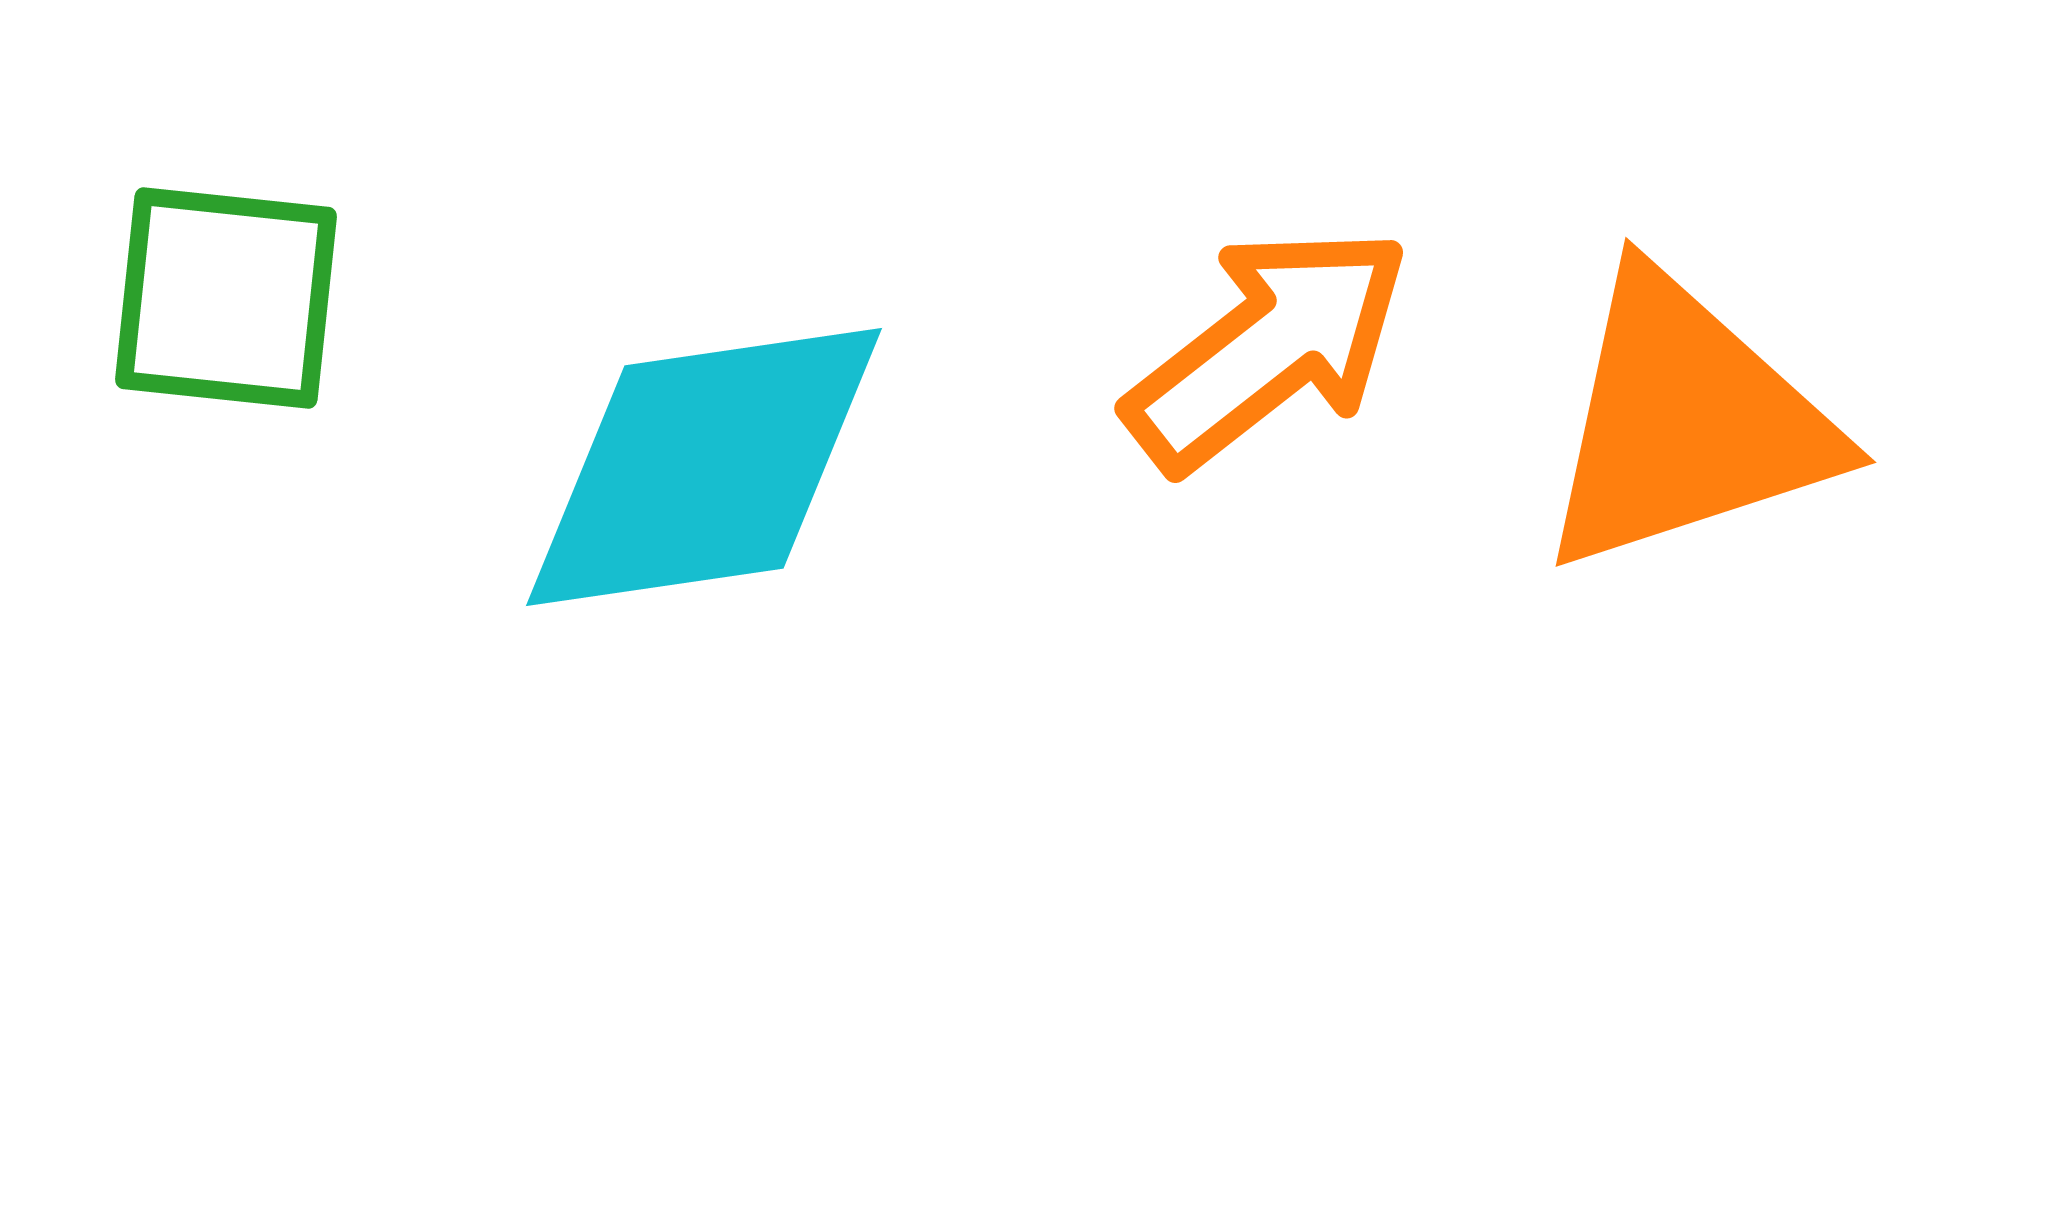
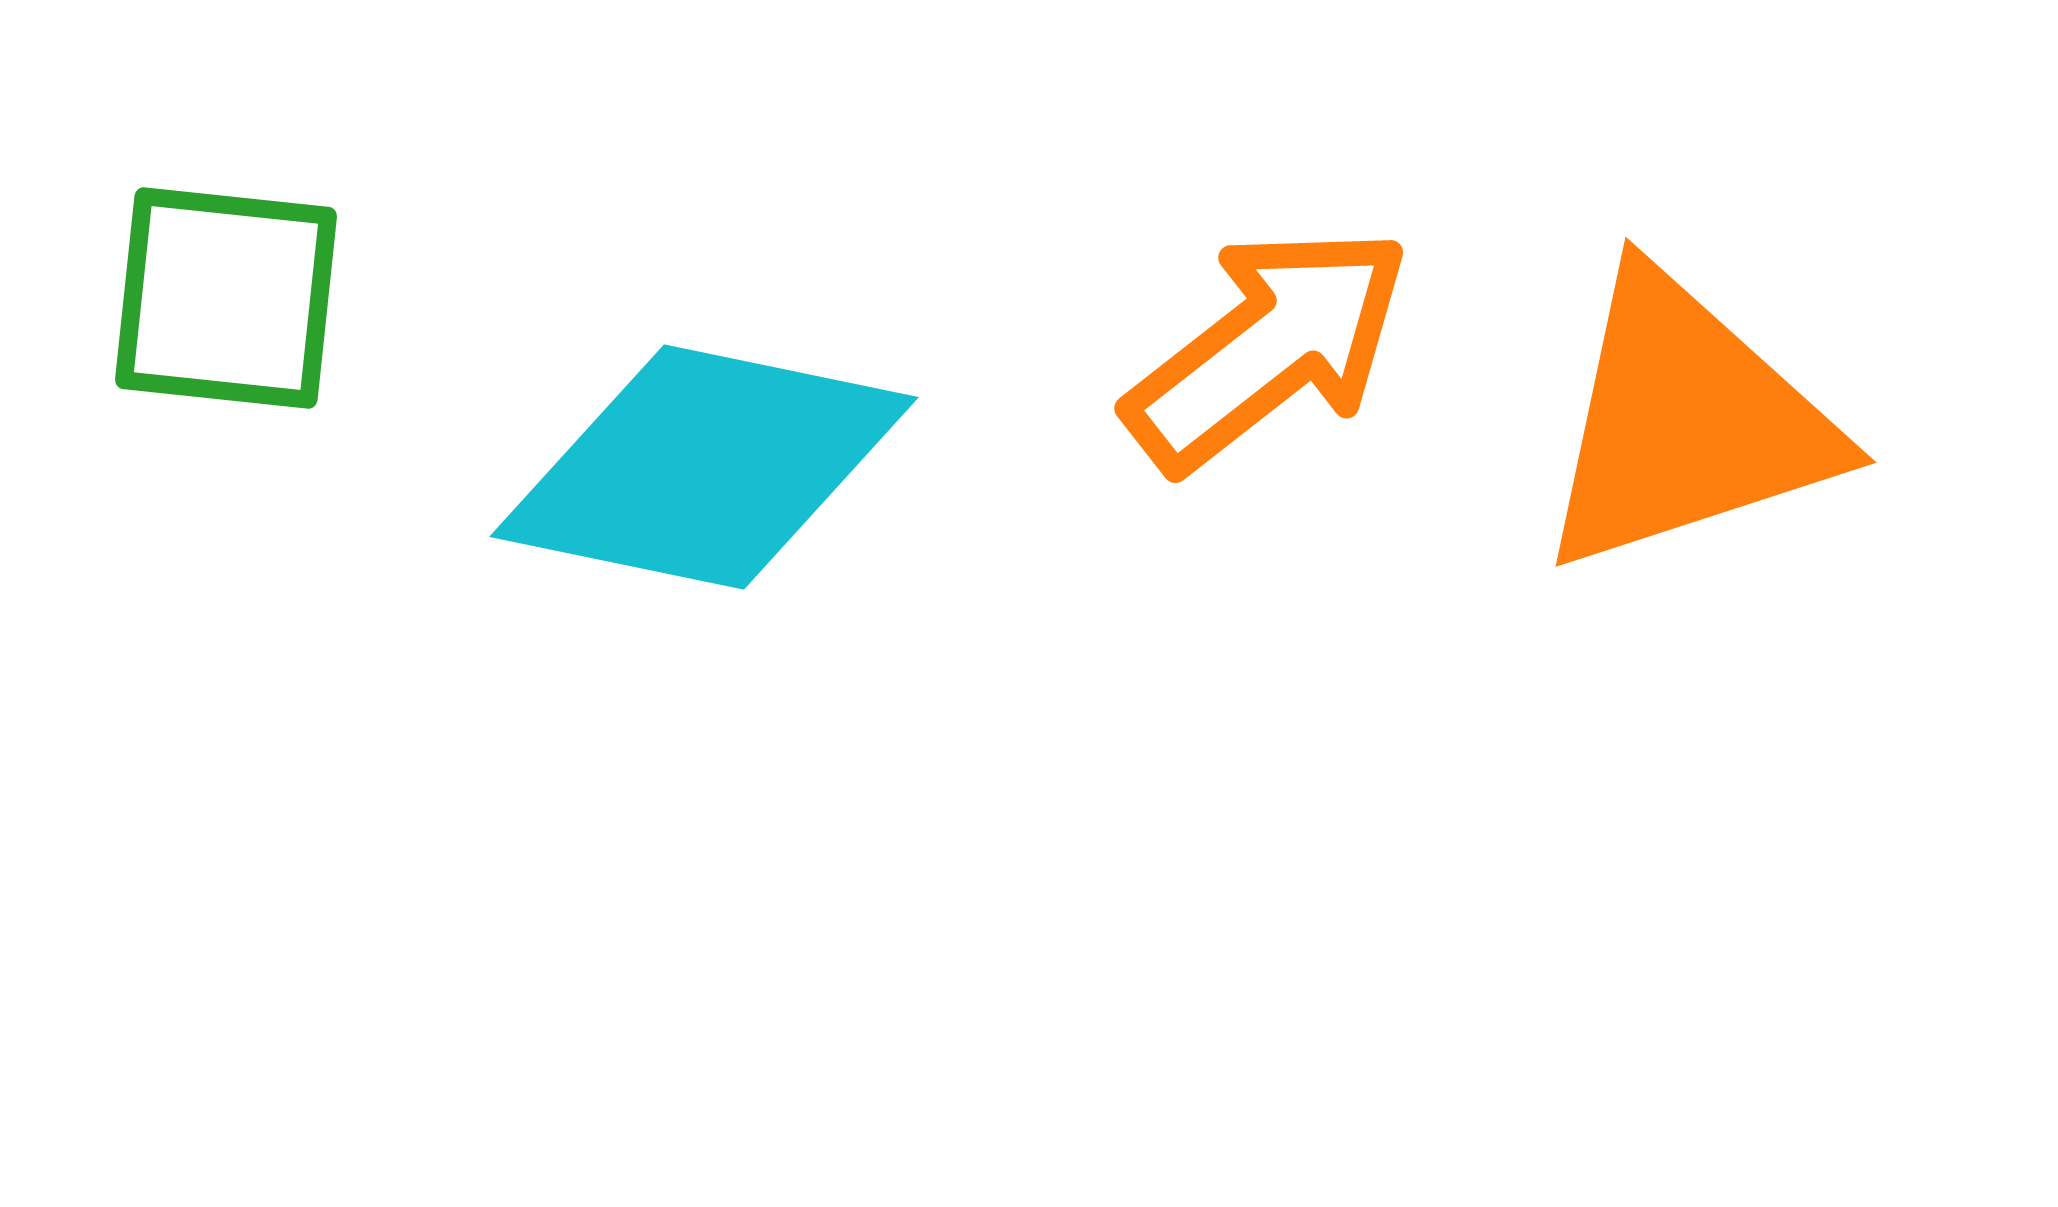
cyan diamond: rotated 20 degrees clockwise
